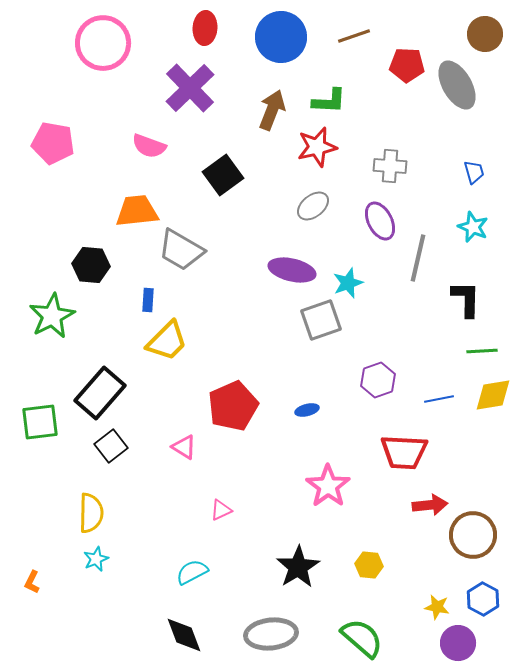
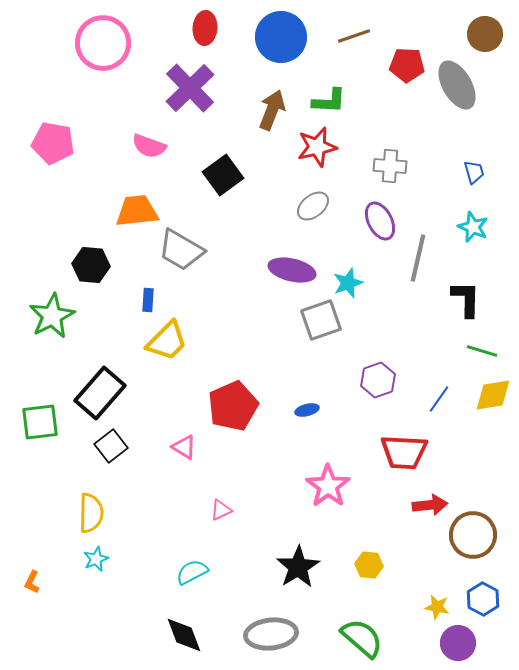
green line at (482, 351): rotated 20 degrees clockwise
blue line at (439, 399): rotated 44 degrees counterclockwise
